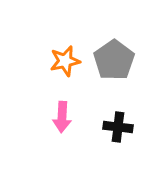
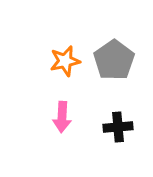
black cross: rotated 12 degrees counterclockwise
